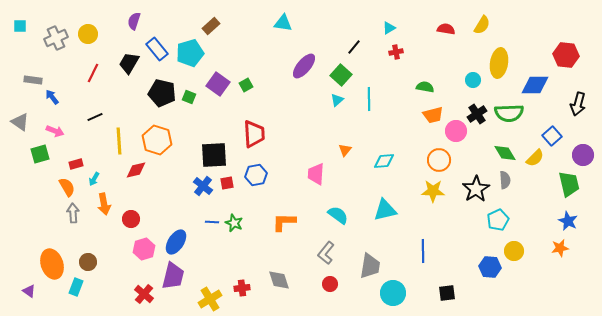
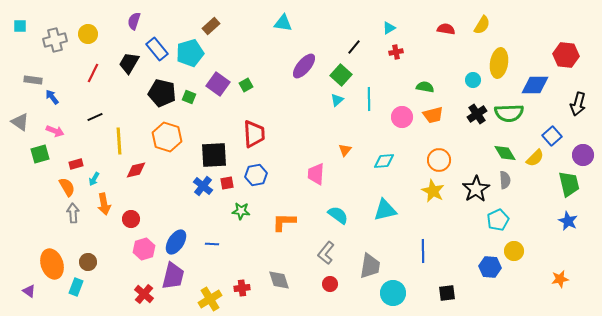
gray cross at (56, 38): moved 1 px left, 2 px down; rotated 10 degrees clockwise
pink circle at (456, 131): moved 54 px left, 14 px up
orange hexagon at (157, 140): moved 10 px right, 3 px up
yellow star at (433, 191): rotated 25 degrees clockwise
blue line at (212, 222): moved 22 px down
green star at (234, 223): moved 7 px right, 12 px up; rotated 18 degrees counterclockwise
orange star at (560, 248): moved 31 px down
